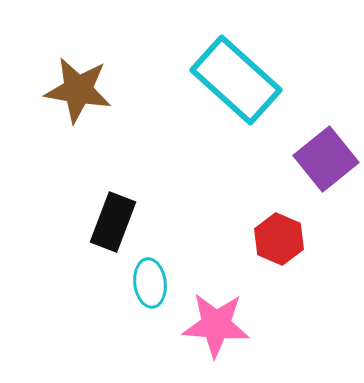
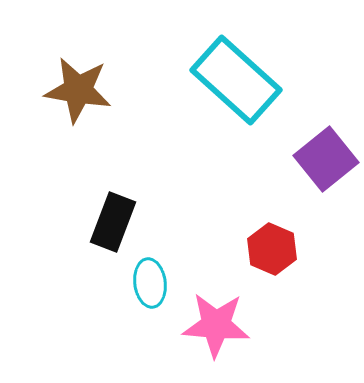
red hexagon: moved 7 px left, 10 px down
